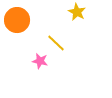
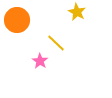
pink star: rotated 21 degrees clockwise
